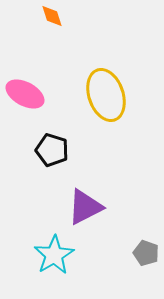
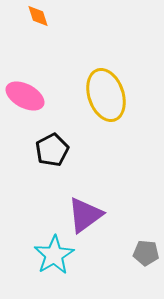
orange diamond: moved 14 px left
pink ellipse: moved 2 px down
black pentagon: rotated 28 degrees clockwise
purple triangle: moved 8 px down; rotated 9 degrees counterclockwise
gray pentagon: rotated 15 degrees counterclockwise
